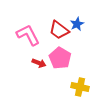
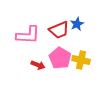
red trapezoid: rotated 60 degrees counterclockwise
pink L-shape: rotated 120 degrees clockwise
red arrow: moved 1 px left, 2 px down
yellow cross: moved 1 px right, 27 px up
